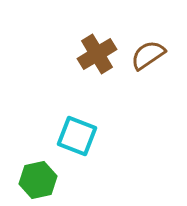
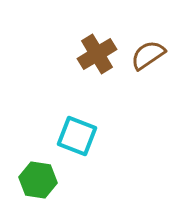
green hexagon: rotated 21 degrees clockwise
